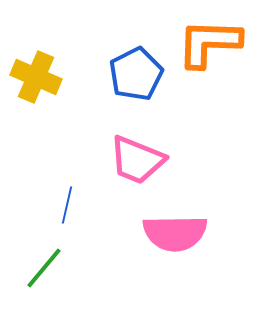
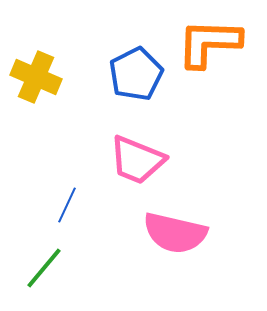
blue line: rotated 12 degrees clockwise
pink semicircle: rotated 14 degrees clockwise
